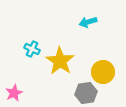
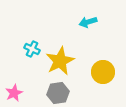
yellow star: rotated 12 degrees clockwise
gray hexagon: moved 28 px left
